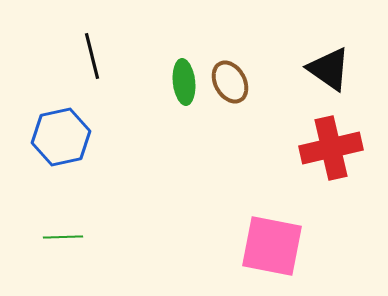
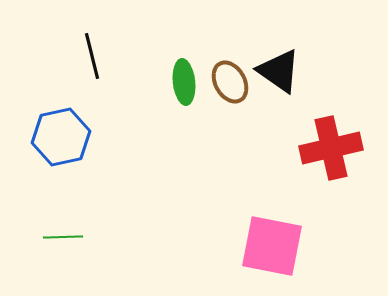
black triangle: moved 50 px left, 2 px down
